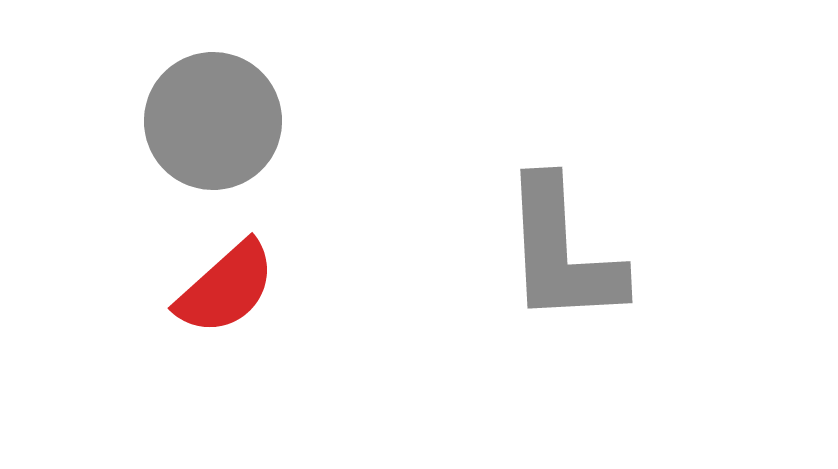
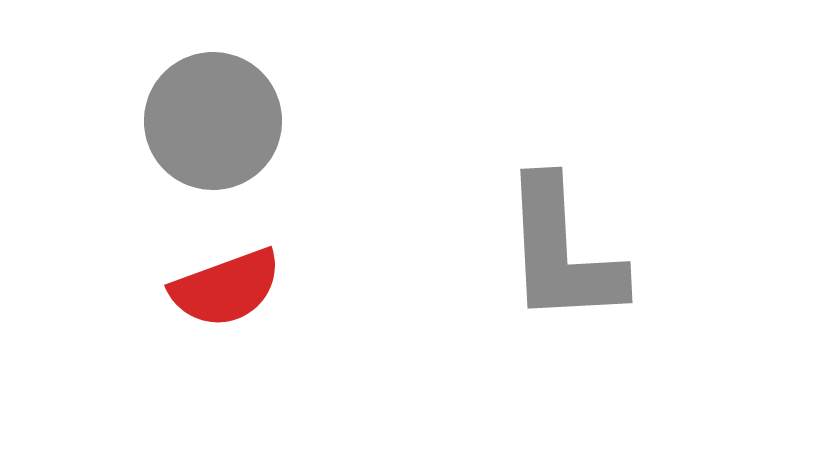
red semicircle: rotated 22 degrees clockwise
